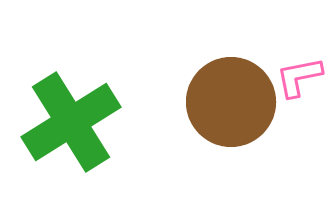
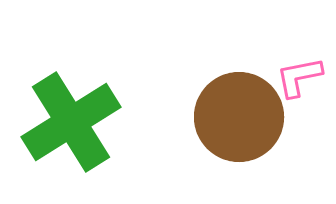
brown circle: moved 8 px right, 15 px down
